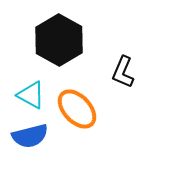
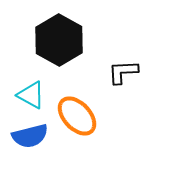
black L-shape: rotated 64 degrees clockwise
orange ellipse: moved 7 px down
